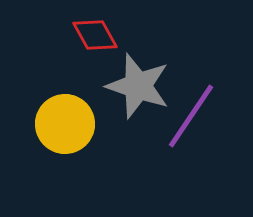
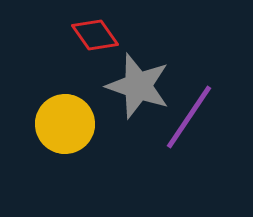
red diamond: rotated 6 degrees counterclockwise
purple line: moved 2 px left, 1 px down
